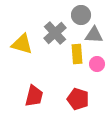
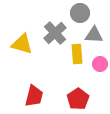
gray circle: moved 1 px left, 2 px up
pink circle: moved 3 px right
red pentagon: rotated 20 degrees clockwise
